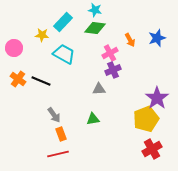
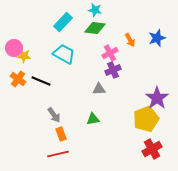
yellow star: moved 18 px left, 21 px down
